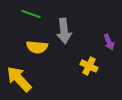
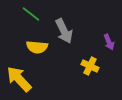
green line: rotated 18 degrees clockwise
gray arrow: rotated 20 degrees counterclockwise
yellow cross: moved 1 px right
